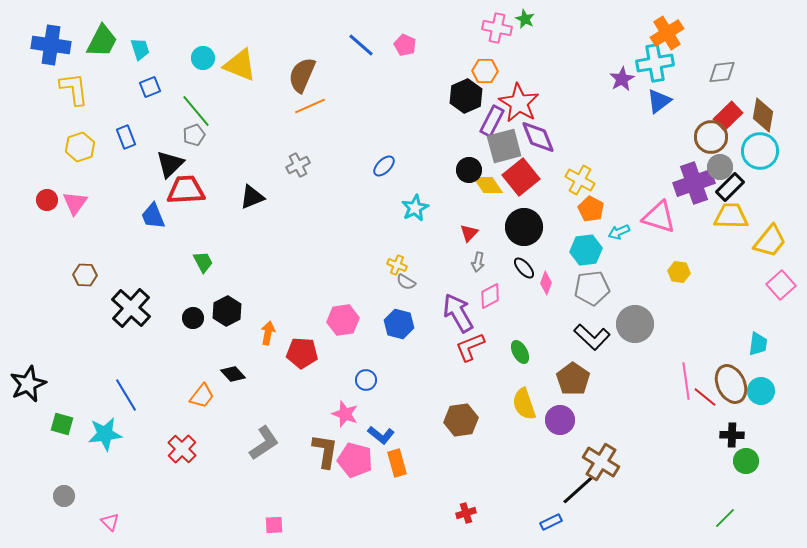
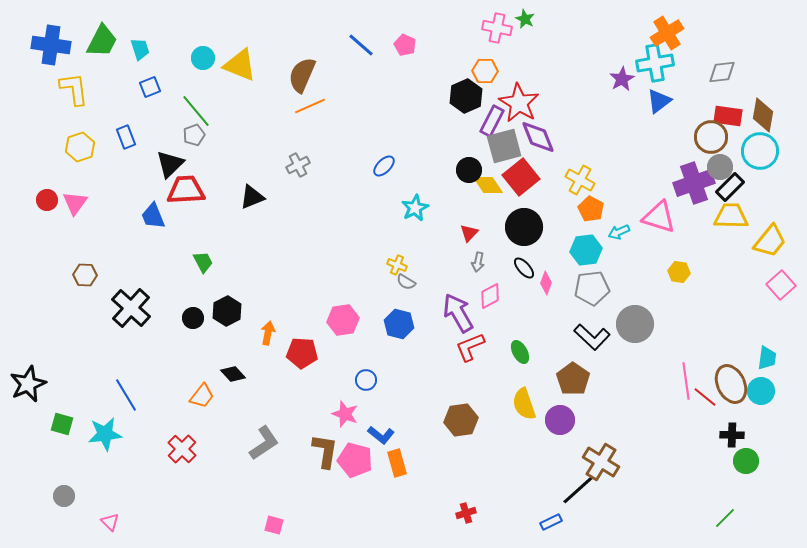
red rectangle at (728, 116): rotated 52 degrees clockwise
cyan trapezoid at (758, 344): moved 9 px right, 14 px down
pink square at (274, 525): rotated 18 degrees clockwise
